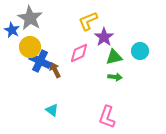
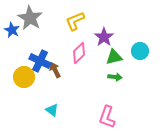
yellow L-shape: moved 13 px left
yellow circle: moved 6 px left, 30 px down
pink diamond: rotated 20 degrees counterclockwise
